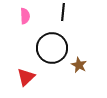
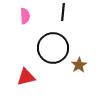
black circle: moved 1 px right
brown star: rotated 14 degrees clockwise
red triangle: rotated 30 degrees clockwise
